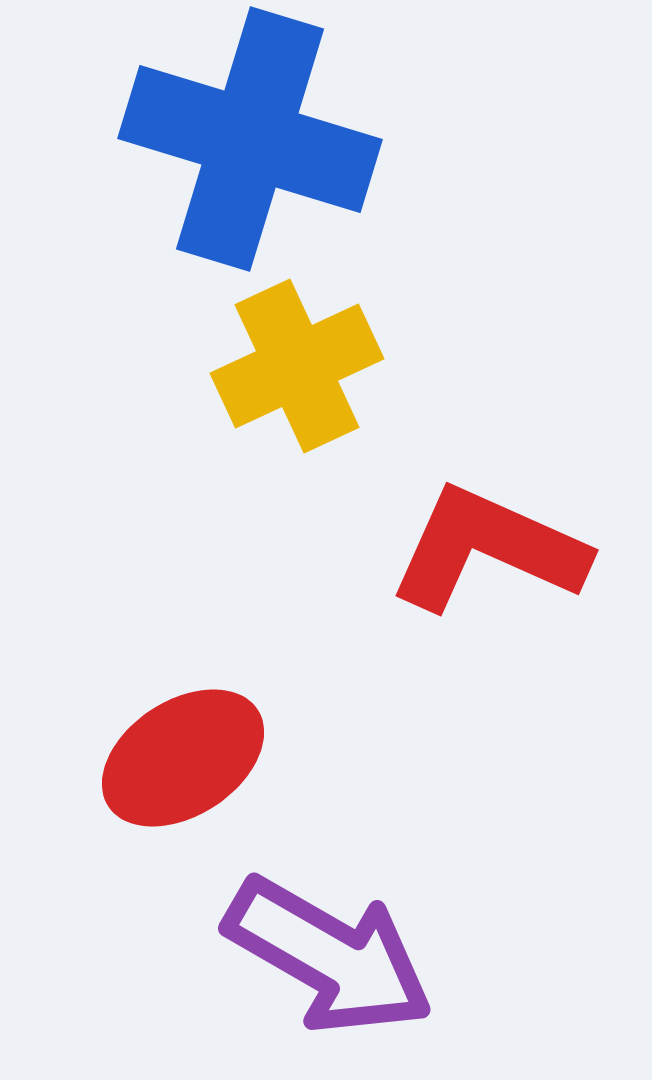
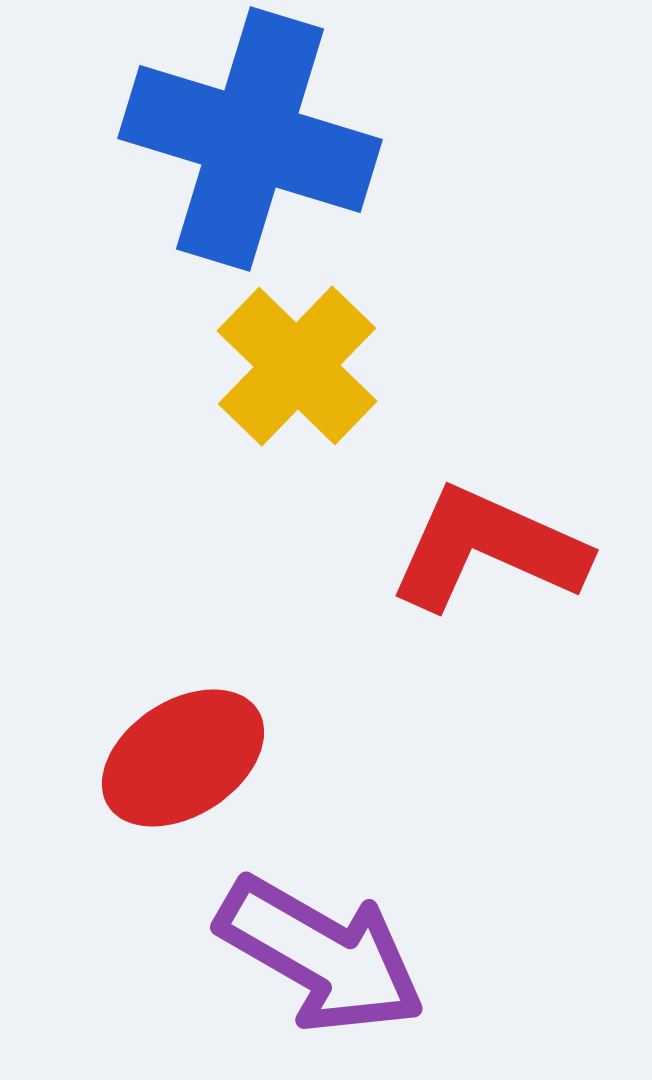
yellow cross: rotated 21 degrees counterclockwise
purple arrow: moved 8 px left, 1 px up
